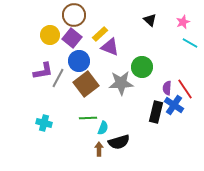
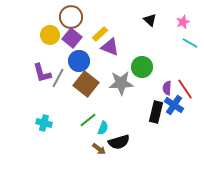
brown circle: moved 3 px left, 2 px down
purple L-shape: moved 1 px left, 2 px down; rotated 85 degrees clockwise
brown square: rotated 15 degrees counterclockwise
green line: moved 2 px down; rotated 36 degrees counterclockwise
brown arrow: rotated 128 degrees clockwise
